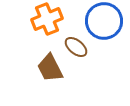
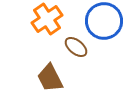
orange cross: rotated 12 degrees counterclockwise
brown trapezoid: moved 10 px down
